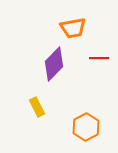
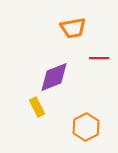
purple diamond: moved 13 px down; rotated 24 degrees clockwise
